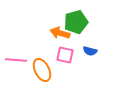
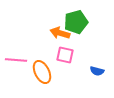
blue semicircle: moved 7 px right, 20 px down
orange ellipse: moved 2 px down
